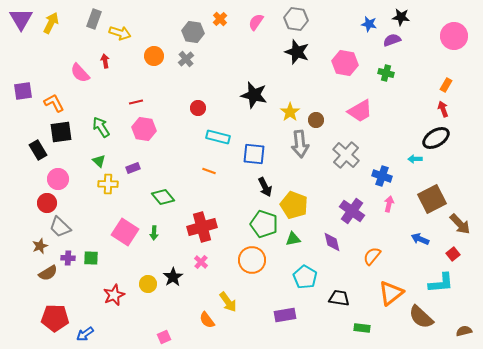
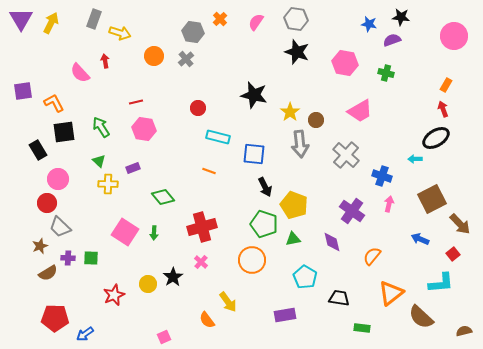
black square at (61, 132): moved 3 px right
